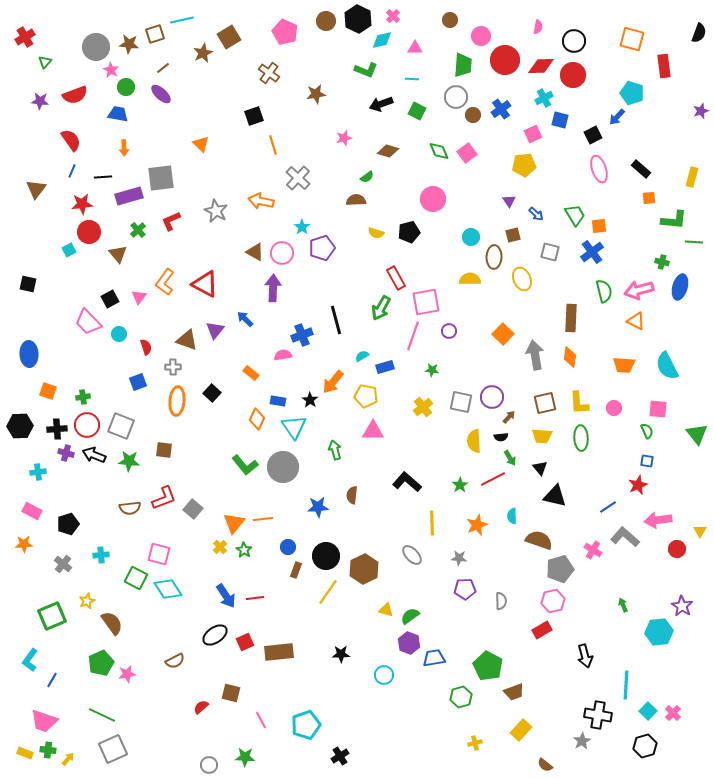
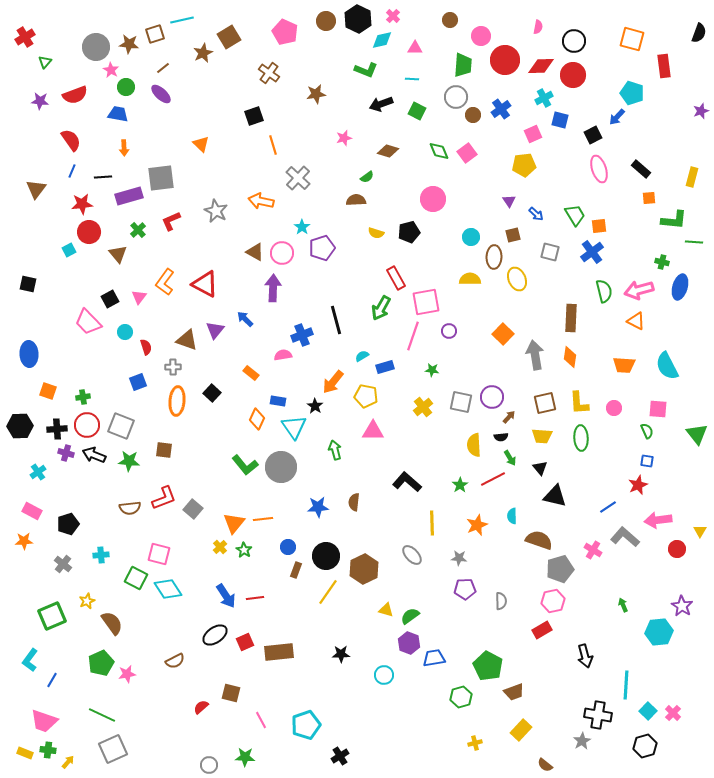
yellow ellipse at (522, 279): moved 5 px left
cyan circle at (119, 334): moved 6 px right, 2 px up
black star at (310, 400): moved 5 px right, 6 px down
yellow semicircle at (474, 441): moved 4 px down
gray circle at (283, 467): moved 2 px left
cyan cross at (38, 472): rotated 28 degrees counterclockwise
brown semicircle at (352, 495): moved 2 px right, 7 px down
orange star at (24, 544): moved 3 px up
yellow arrow at (68, 759): moved 3 px down
